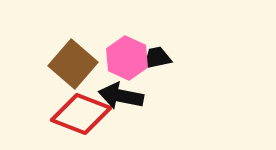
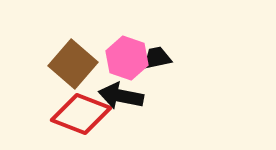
pink hexagon: rotated 6 degrees counterclockwise
